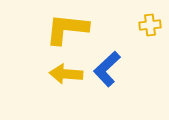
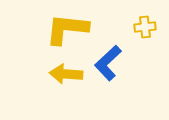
yellow cross: moved 5 px left, 2 px down
blue L-shape: moved 1 px right, 6 px up
